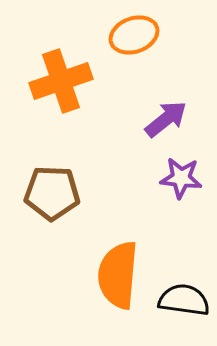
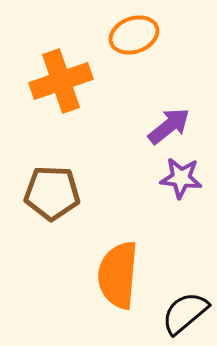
purple arrow: moved 3 px right, 7 px down
black semicircle: moved 1 px right, 13 px down; rotated 48 degrees counterclockwise
